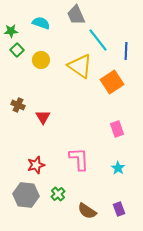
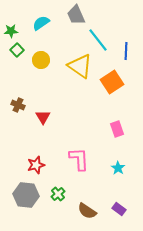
cyan semicircle: rotated 54 degrees counterclockwise
purple rectangle: rotated 32 degrees counterclockwise
